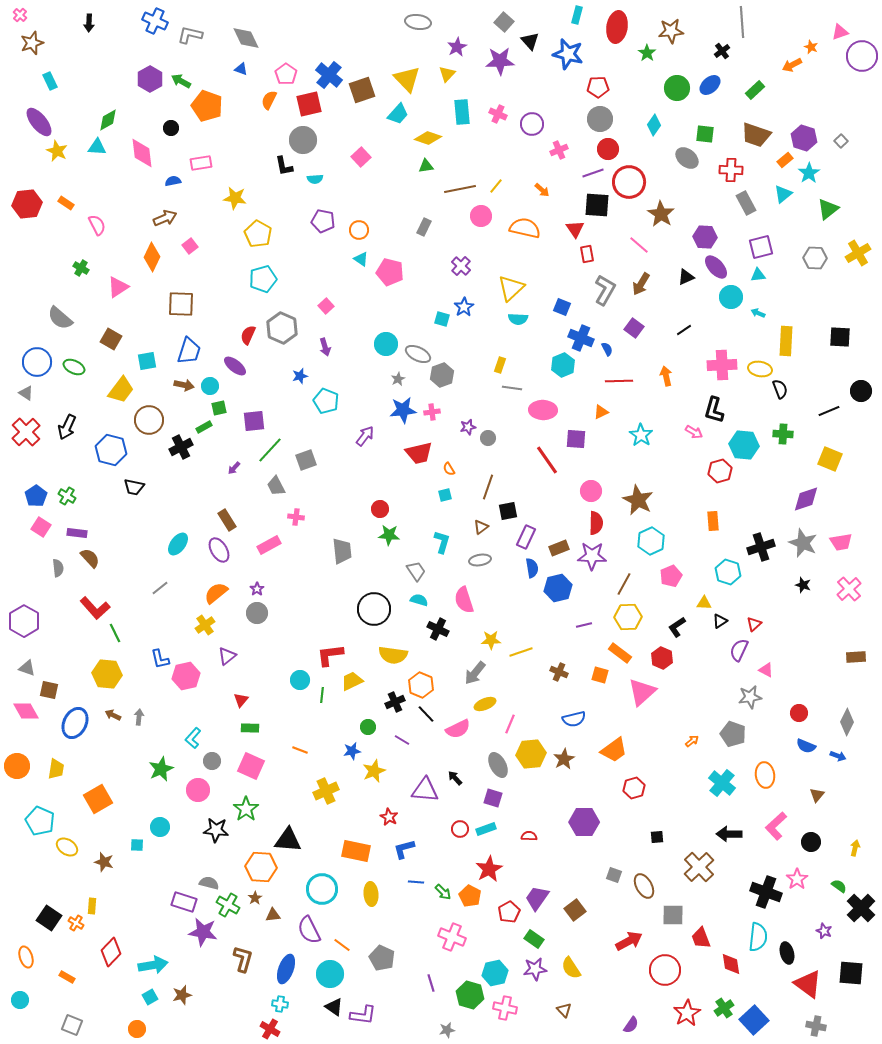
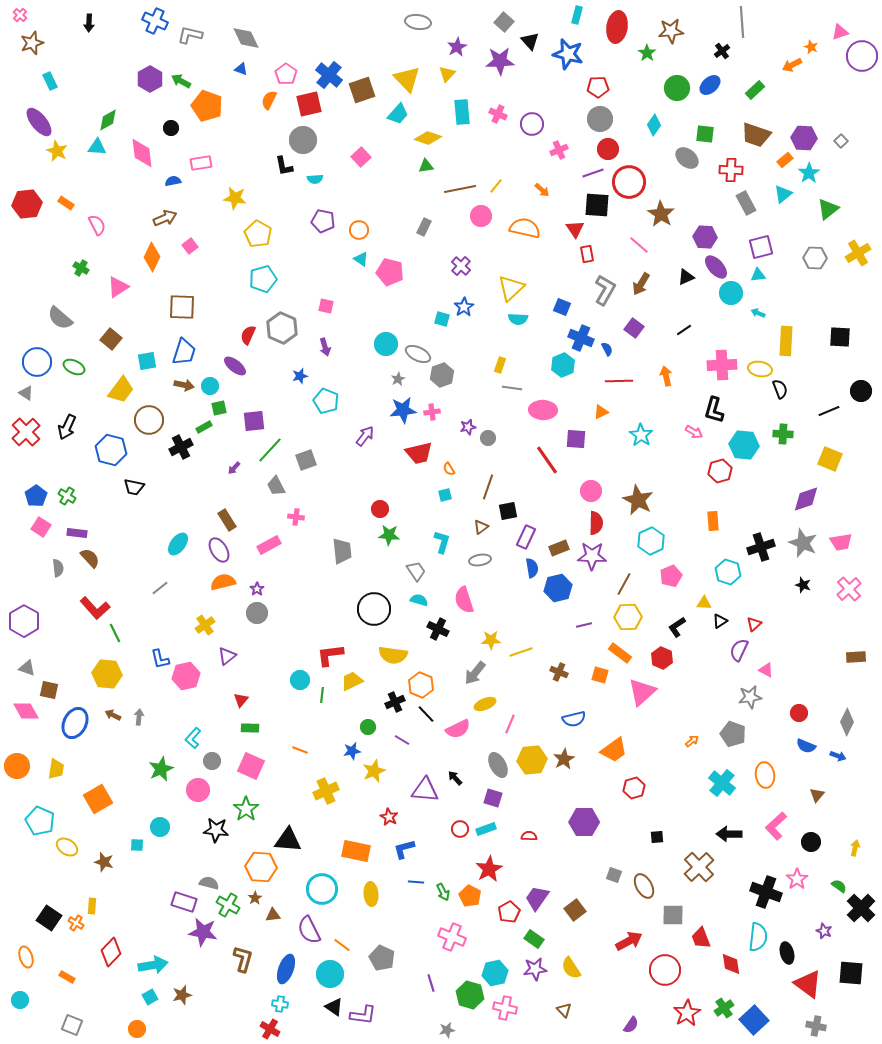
purple hexagon at (804, 138): rotated 15 degrees counterclockwise
cyan circle at (731, 297): moved 4 px up
brown square at (181, 304): moved 1 px right, 3 px down
pink square at (326, 306): rotated 35 degrees counterclockwise
brown square at (111, 339): rotated 10 degrees clockwise
blue trapezoid at (189, 351): moved 5 px left, 1 px down
orange semicircle at (216, 593): moved 7 px right, 11 px up; rotated 25 degrees clockwise
yellow hexagon at (531, 754): moved 1 px right, 6 px down
green arrow at (443, 892): rotated 18 degrees clockwise
